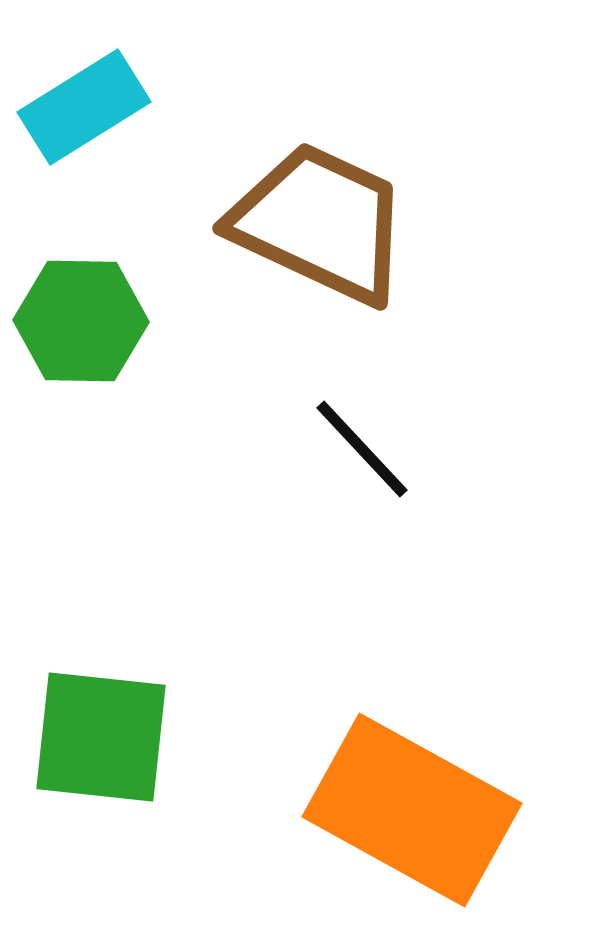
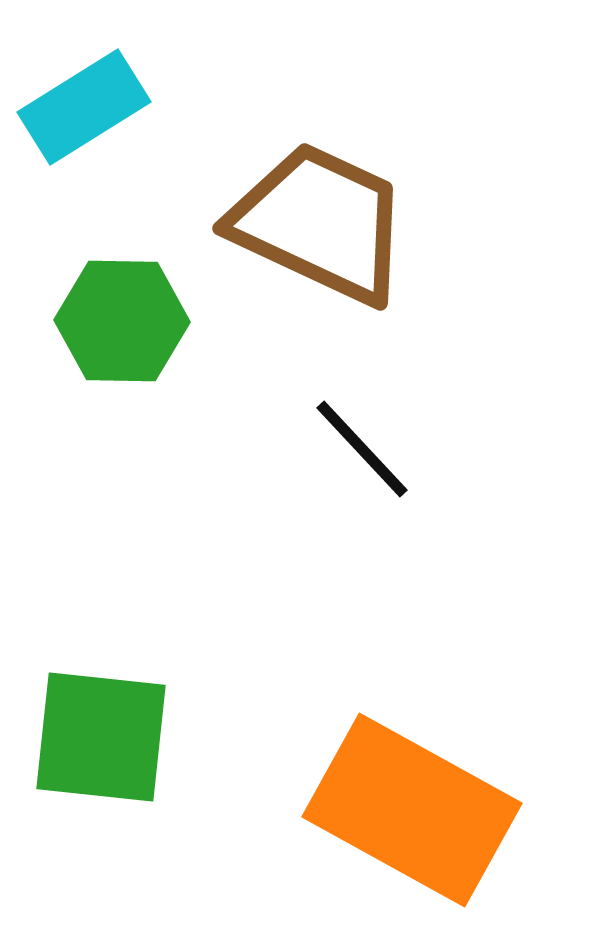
green hexagon: moved 41 px right
